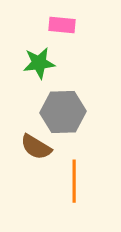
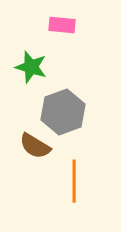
green star: moved 8 px left, 4 px down; rotated 24 degrees clockwise
gray hexagon: rotated 18 degrees counterclockwise
brown semicircle: moved 1 px left, 1 px up
